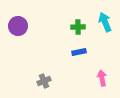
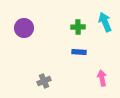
purple circle: moved 6 px right, 2 px down
blue rectangle: rotated 16 degrees clockwise
